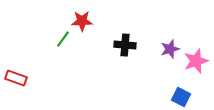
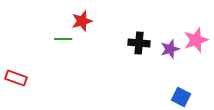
red star: rotated 15 degrees counterclockwise
green line: rotated 54 degrees clockwise
black cross: moved 14 px right, 2 px up
pink star: moved 21 px up
